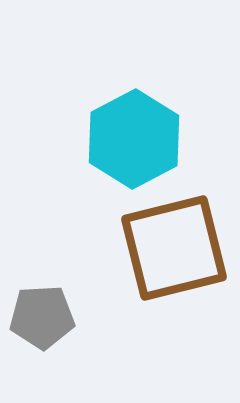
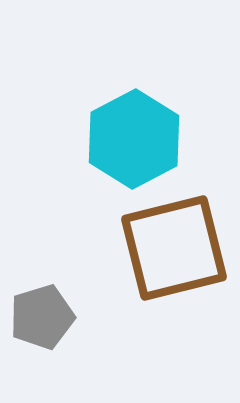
gray pentagon: rotated 14 degrees counterclockwise
